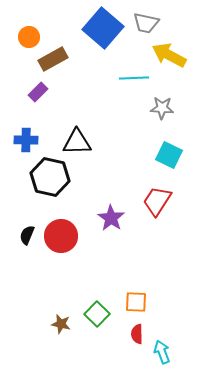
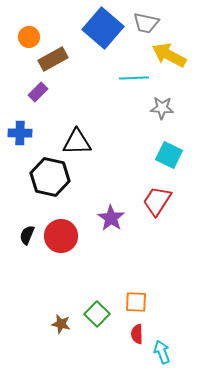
blue cross: moved 6 px left, 7 px up
